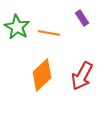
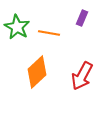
purple rectangle: rotated 56 degrees clockwise
orange diamond: moved 5 px left, 3 px up
